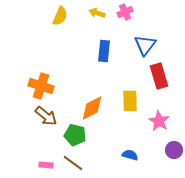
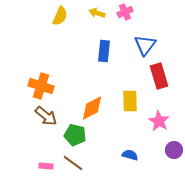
pink rectangle: moved 1 px down
